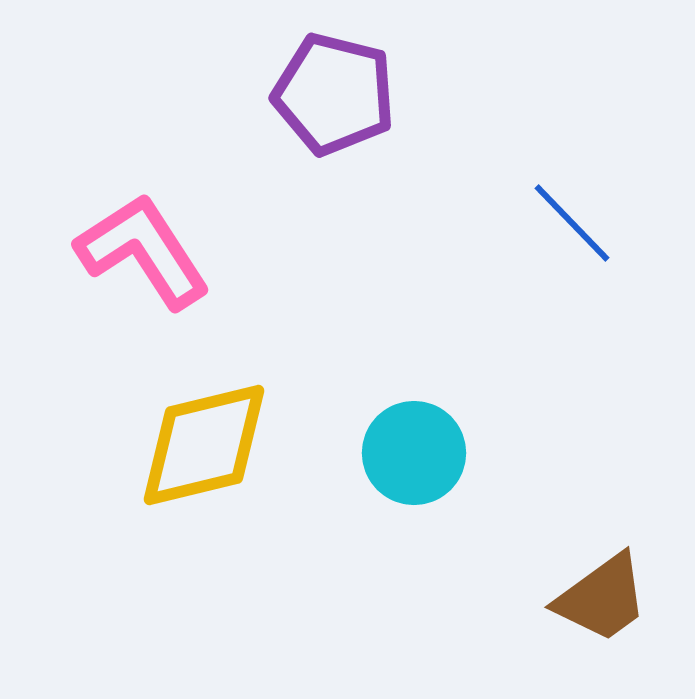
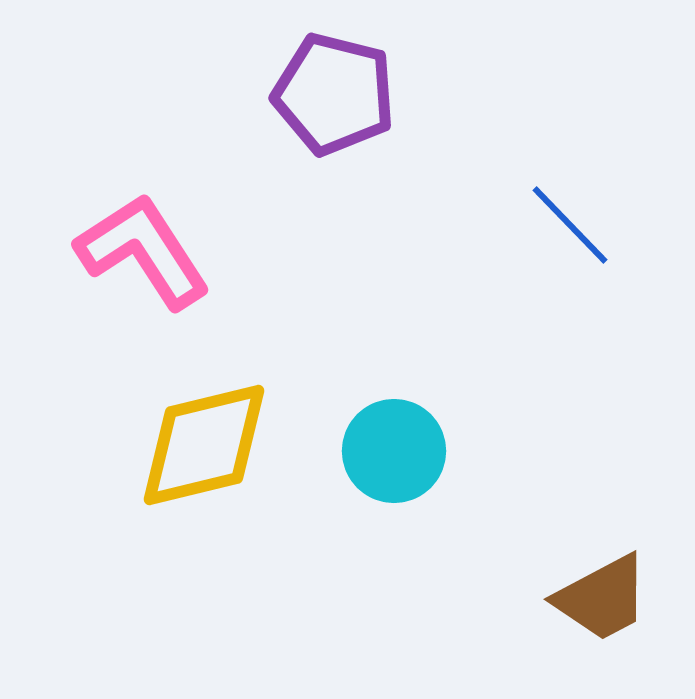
blue line: moved 2 px left, 2 px down
cyan circle: moved 20 px left, 2 px up
brown trapezoid: rotated 8 degrees clockwise
